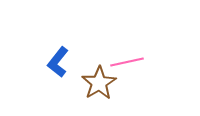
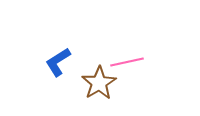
blue L-shape: rotated 20 degrees clockwise
